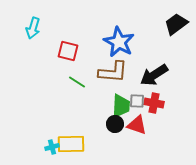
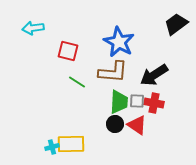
cyan arrow: rotated 65 degrees clockwise
green trapezoid: moved 2 px left, 4 px up
red triangle: rotated 15 degrees clockwise
